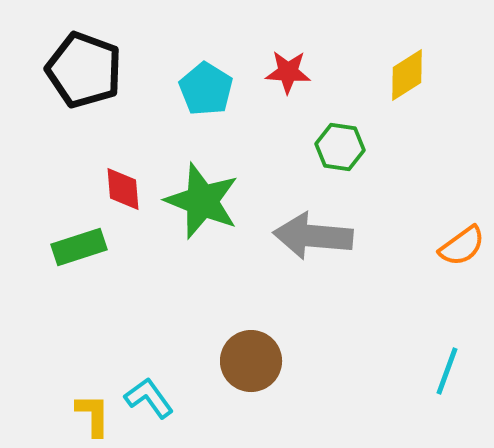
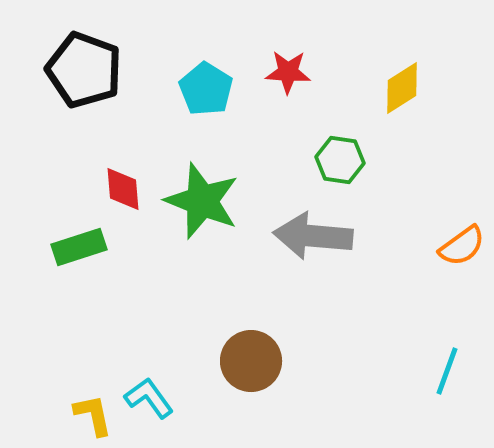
yellow diamond: moved 5 px left, 13 px down
green hexagon: moved 13 px down
yellow L-shape: rotated 12 degrees counterclockwise
